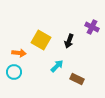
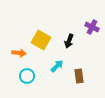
cyan circle: moved 13 px right, 4 px down
brown rectangle: moved 2 px right, 3 px up; rotated 56 degrees clockwise
